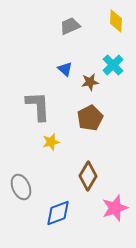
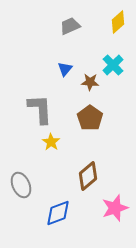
yellow diamond: moved 2 px right, 1 px down; rotated 45 degrees clockwise
blue triangle: rotated 28 degrees clockwise
brown star: rotated 12 degrees clockwise
gray L-shape: moved 2 px right, 3 px down
brown pentagon: rotated 10 degrees counterclockwise
yellow star: rotated 24 degrees counterclockwise
brown diamond: rotated 20 degrees clockwise
gray ellipse: moved 2 px up
